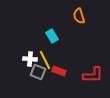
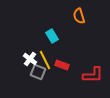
white cross: rotated 32 degrees clockwise
red rectangle: moved 3 px right, 6 px up
